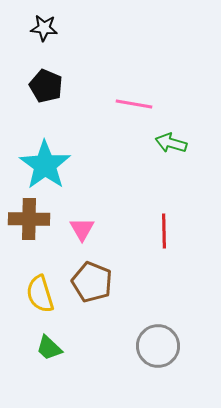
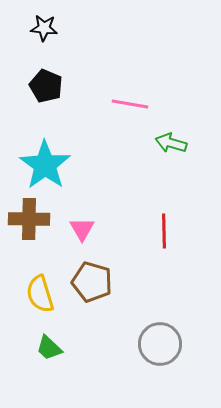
pink line: moved 4 px left
brown pentagon: rotated 6 degrees counterclockwise
gray circle: moved 2 px right, 2 px up
